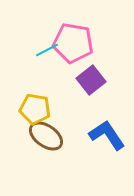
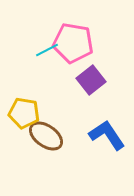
yellow pentagon: moved 11 px left, 4 px down
